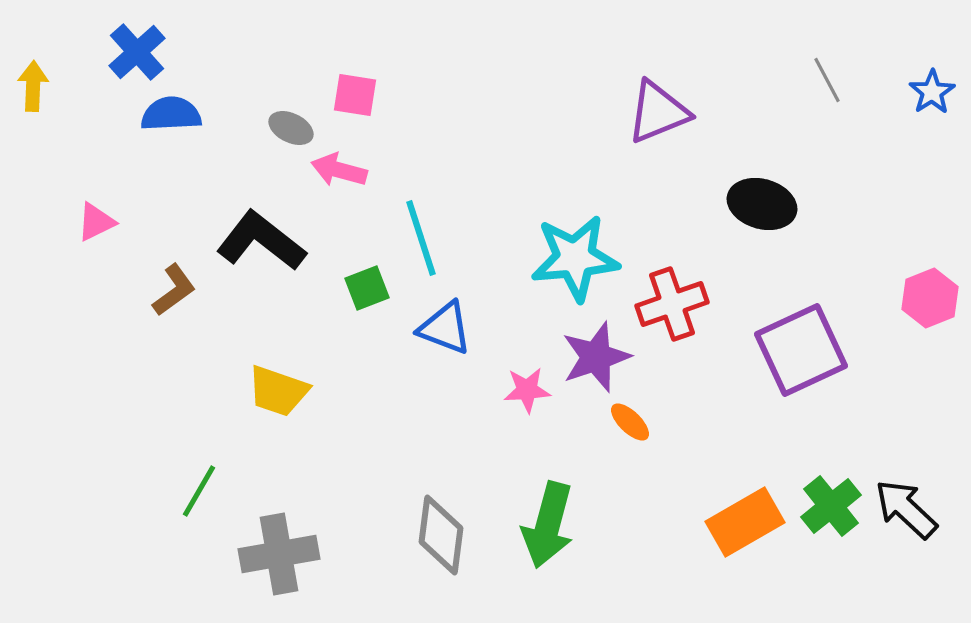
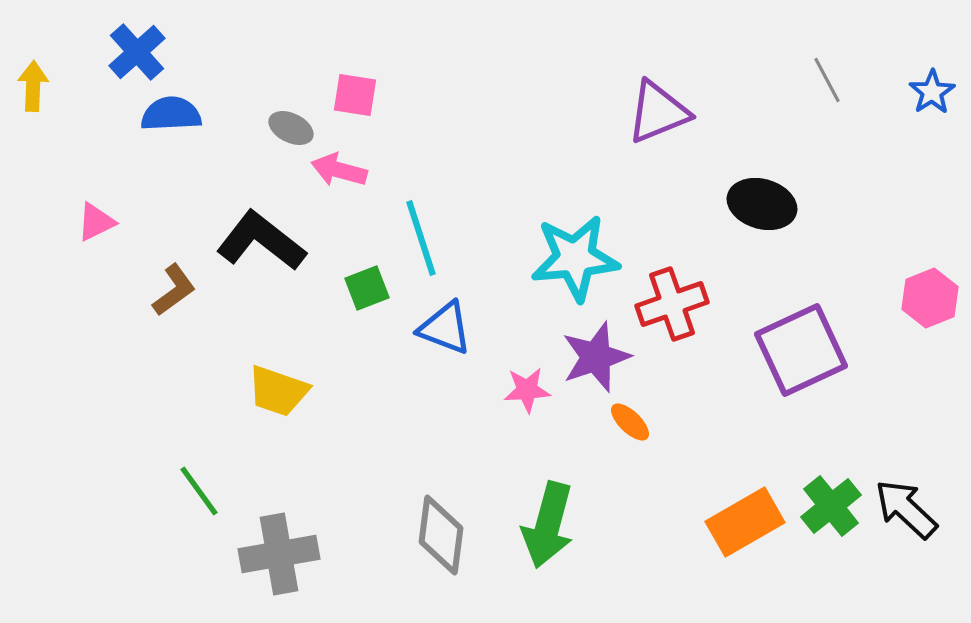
green line: rotated 66 degrees counterclockwise
